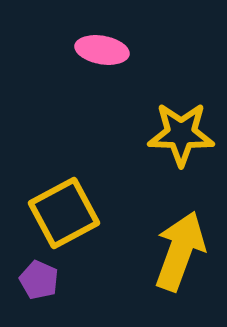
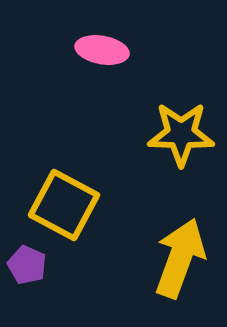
yellow square: moved 8 px up; rotated 34 degrees counterclockwise
yellow arrow: moved 7 px down
purple pentagon: moved 12 px left, 15 px up
